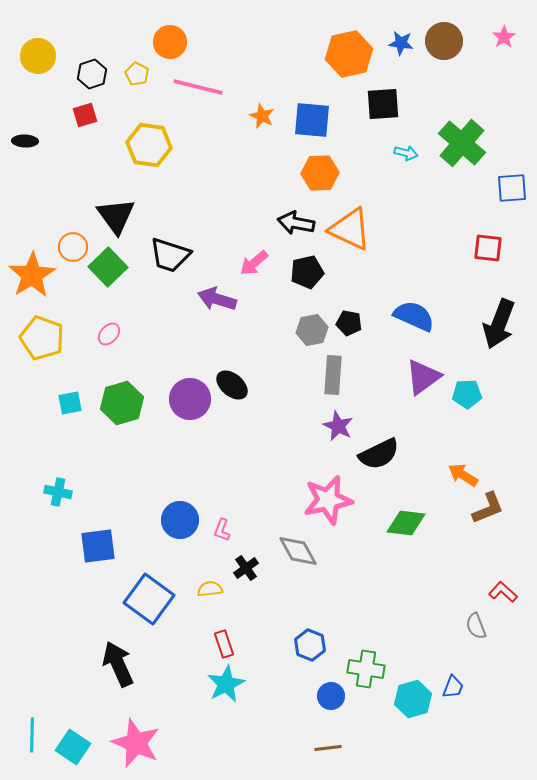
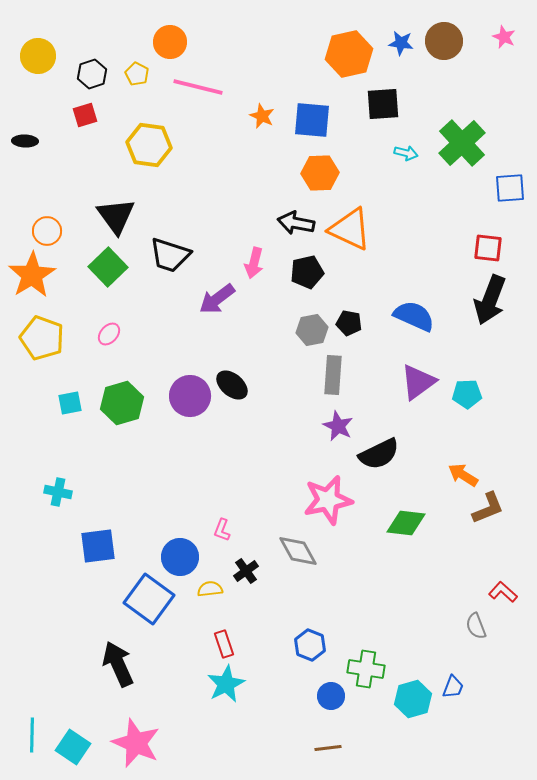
pink star at (504, 37): rotated 15 degrees counterclockwise
green cross at (462, 143): rotated 6 degrees clockwise
blue square at (512, 188): moved 2 px left
orange circle at (73, 247): moved 26 px left, 16 px up
pink arrow at (254, 263): rotated 36 degrees counterclockwise
purple arrow at (217, 299): rotated 54 degrees counterclockwise
black arrow at (499, 324): moved 9 px left, 24 px up
purple triangle at (423, 377): moved 5 px left, 5 px down
purple circle at (190, 399): moved 3 px up
blue circle at (180, 520): moved 37 px down
black cross at (246, 568): moved 3 px down
